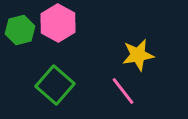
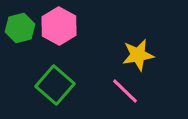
pink hexagon: moved 1 px right, 3 px down
green hexagon: moved 2 px up
pink line: moved 2 px right; rotated 8 degrees counterclockwise
